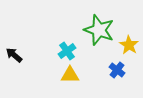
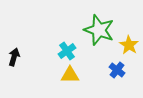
black arrow: moved 2 px down; rotated 66 degrees clockwise
